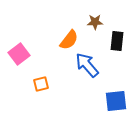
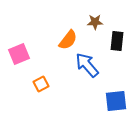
orange semicircle: moved 1 px left
pink square: rotated 15 degrees clockwise
orange square: rotated 14 degrees counterclockwise
